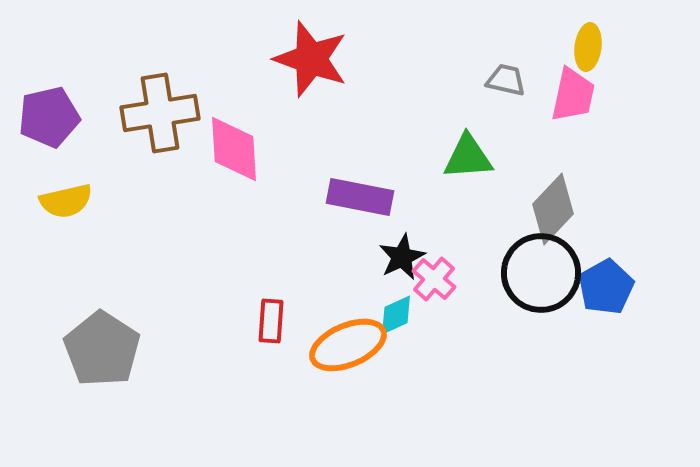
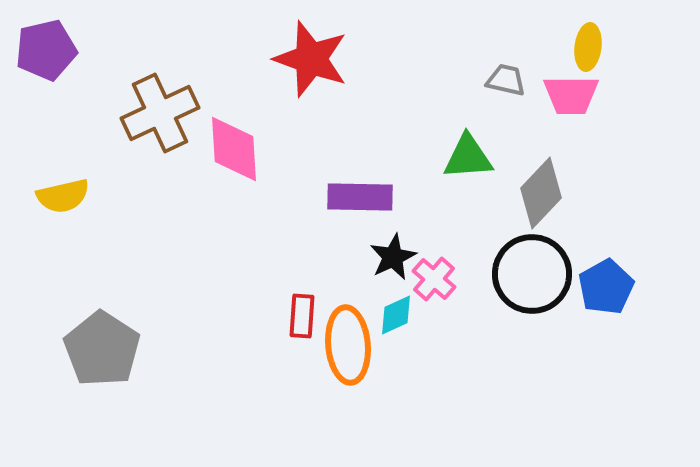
pink trapezoid: moved 2 px left; rotated 78 degrees clockwise
brown cross: rotated 16 degrees counterclockwise
purple pentagon: moved 3 px left, 67 px up
purple rectangle: rotated 10 degrees counterclockwise
yellow semicircle: moved 3 px left, 5 px up
gray diamond: moved 12 px left, 16 px up
black star: moved 9 px left
black circle: moved 9 px left, 1 px down
red rectangle: moved 31 px right, 5 px up
orange ellipse: rotated 72 degrees counterclockwise
